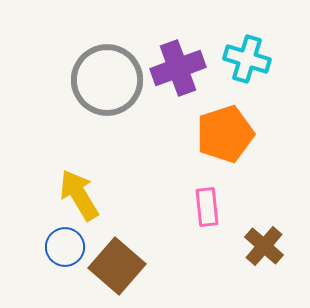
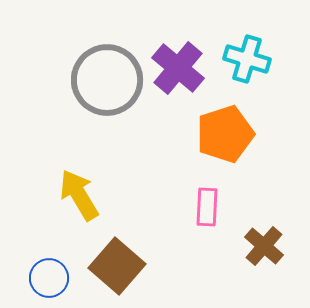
purple cross: rotated 30 degrees counterclockwise
pink rectangle: rotated 9 degrees clockwise
blue circle: moved 16 px left, 31 px down
